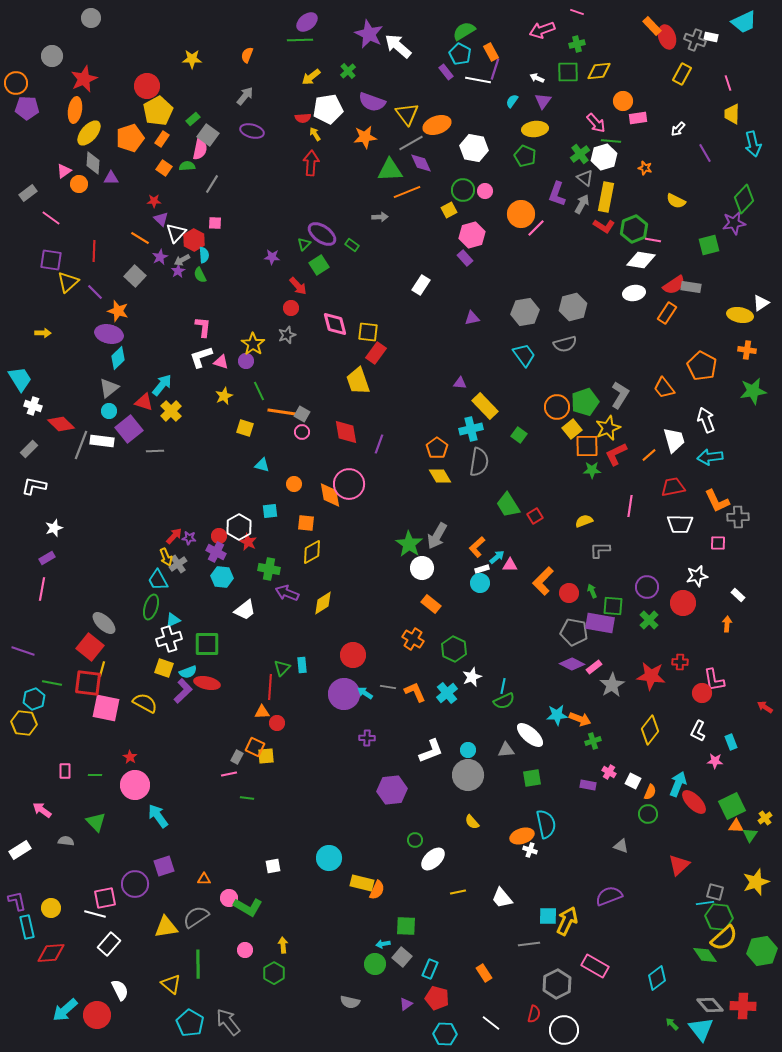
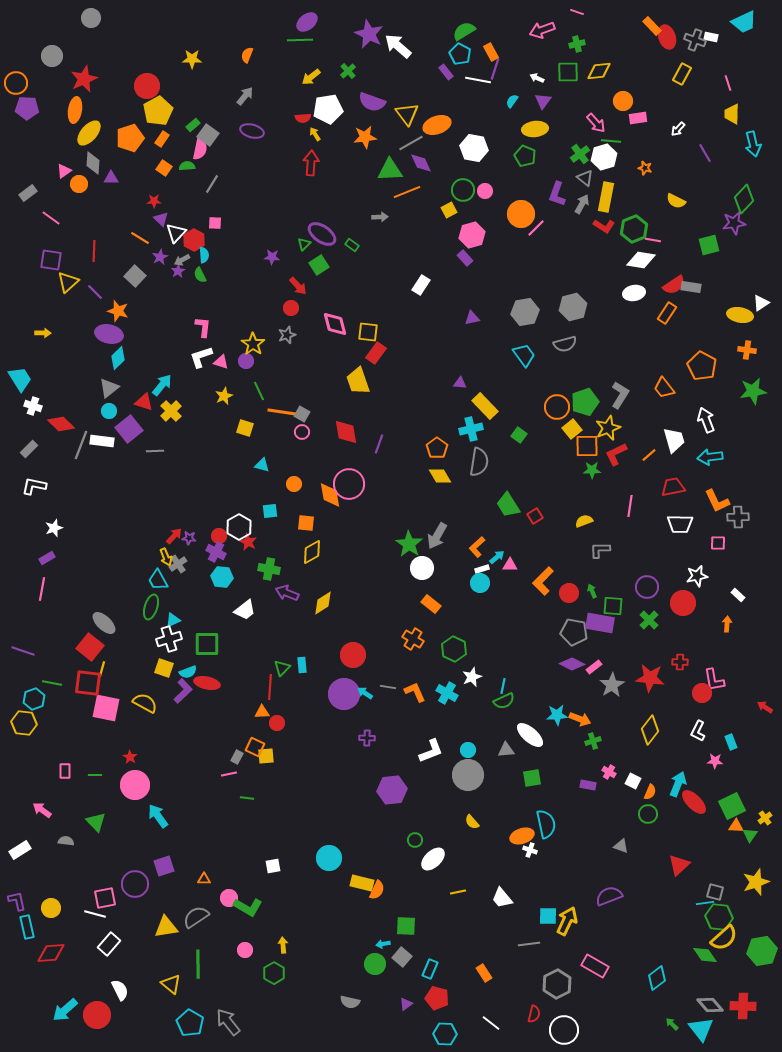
green rectangle at (193, 119): moved 6 px down
red star at (651, 676): moved 1 px left, 2 px down
cyan cross at (447, 693): rotated 20 degrees counterclockwise
